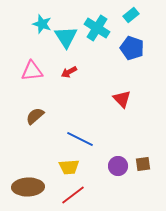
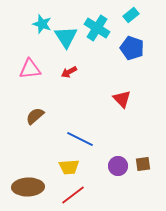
pink triangle: moved 2 px left, 2 px up
